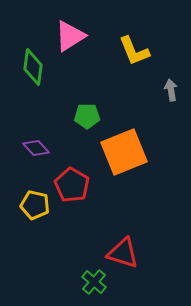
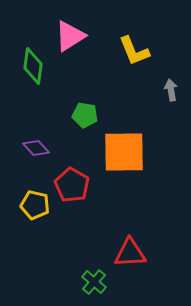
green diamond: moved 1 px up
green pentagon: moved 2 px left, 1 px up; rotated 10 degrees clockwise
orange square: rotated 21 degrees clockwise
red triangle: moved 7 px right; rotated 20 degrees counterclockwise
